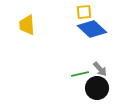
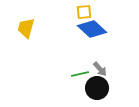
yellow trapezoid: moved 1 px left, 3 px down; rotated 20 degrees clockwise
